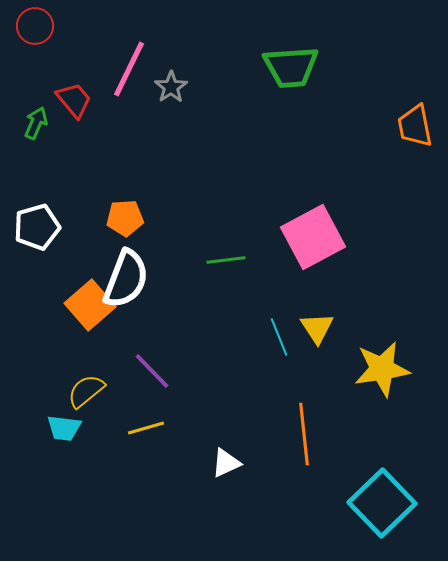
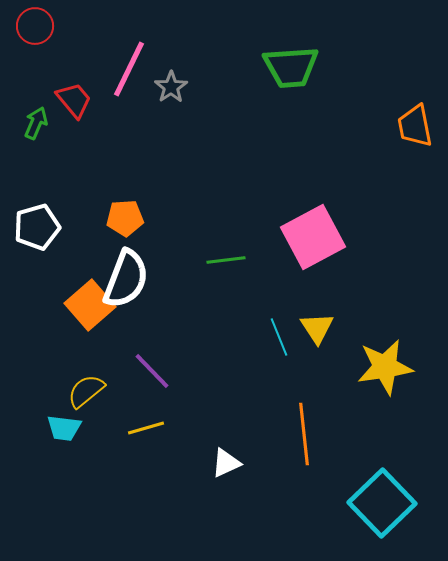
yellow star: moved 3 px right, 2 px up
